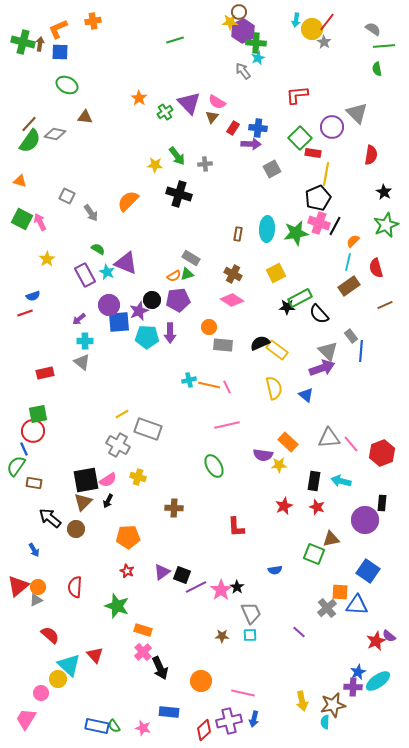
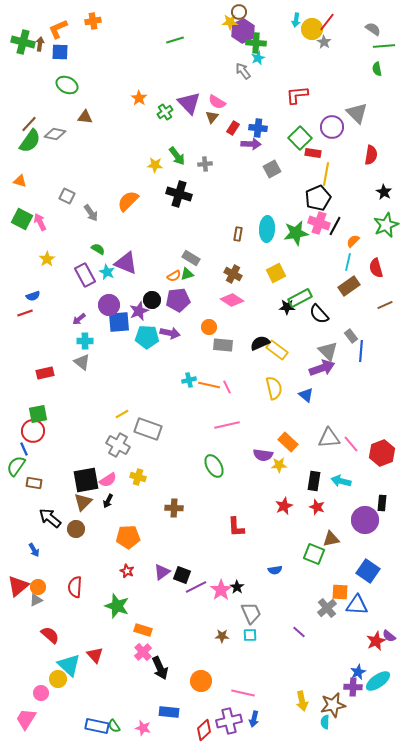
purple arrow at (170, 333): rotated 78 degrees counterclockwise
